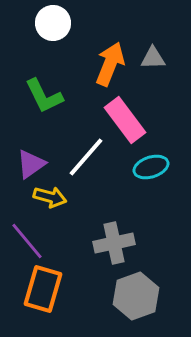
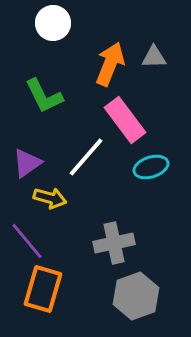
gray triangle: moved 1 px right, 1 px up
purple triangle: moved 4 px left, 1 px up
yellow arrow: moved 1 px down
